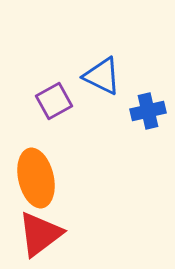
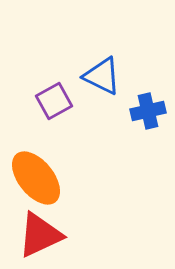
orange ellipse: rotated 26 degrees counterclockwise
red triangle: moved 1 px down; rotated 12 degrees clockwise
